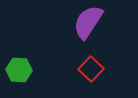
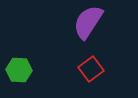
red square: rotated 10 degrees clockwise
